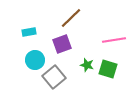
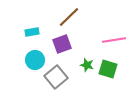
brown line: moved 2 px left, 1 px up
cyan rectangle: moved 3 px right
gray square: moved 2 px right
